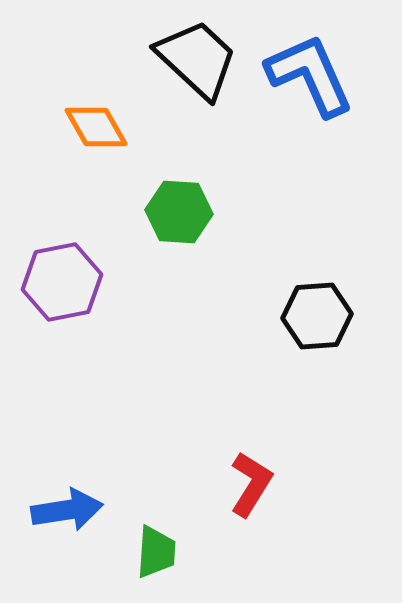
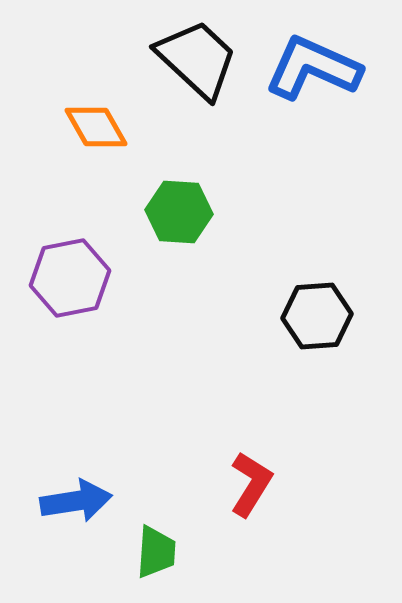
blue L-shape: moved 3 px right, 7 px up; rotated 42 degrees counterclockwise
purple hexagon: moved 8 px right, 4 px up
blue arrow: moved 9 px right, 9 px up
